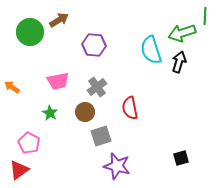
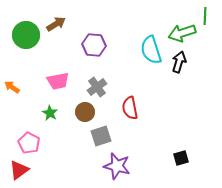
brown arrow: moved 3 px left, 4 px down
green circle: moved 4 px left, 3 px down
